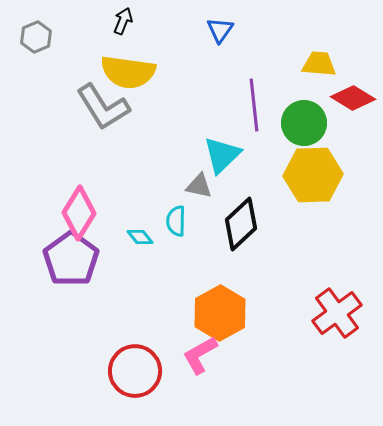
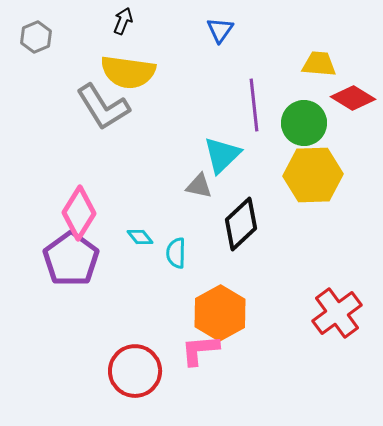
cyan semicircle: moved 32 px down
pink L-shape: moved 5 px up; rotated 24 degrees clockwise
